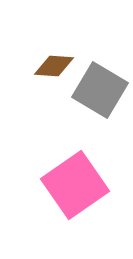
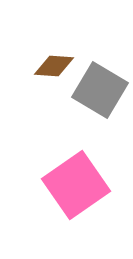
pink square: moved 1 px right
